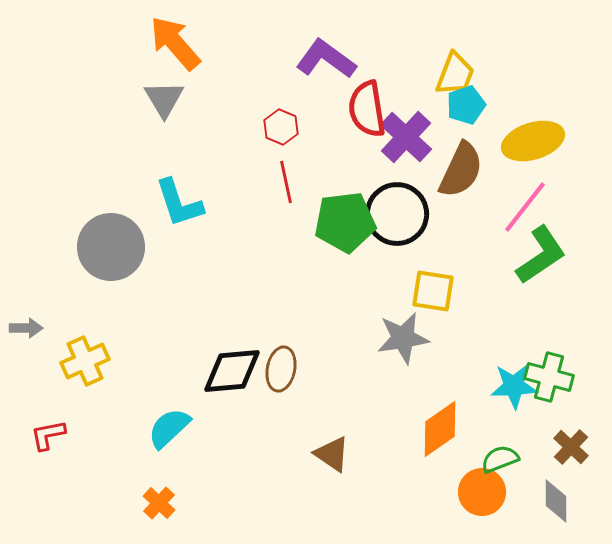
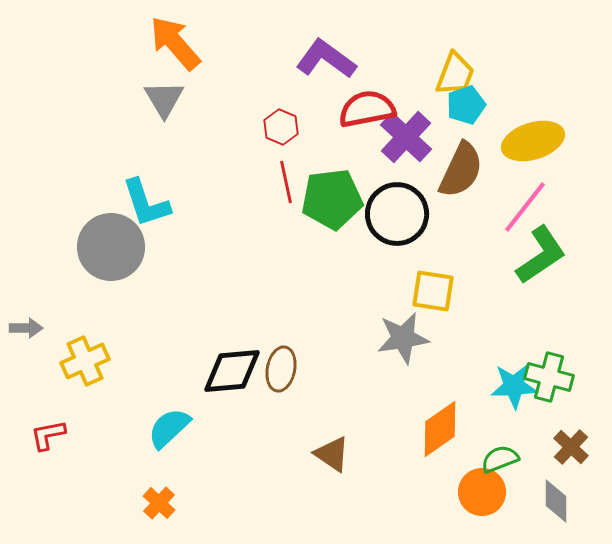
red semicircle: rotated 88 degrees clockwise
cyan L-shape: moved 33 px left
green pentagon: moved 13 px left, 23 px up
